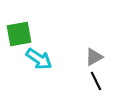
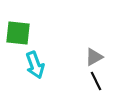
green square: moved 1 px left, 1 px up; rotated 16 degrees clockwise
cyan arrow: moved 4 px left, 6 px down; rotated 36 degrees clockwise
